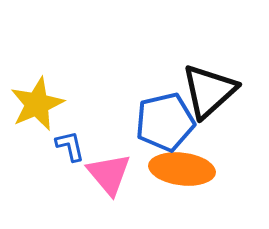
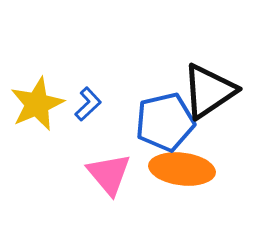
black triangle: rotated 8 degrees clockwise
blue L-shape: moved 18 px right, 42 px up; rotated 60 degrees clockwise
